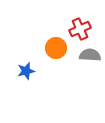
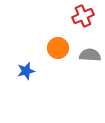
red cross: moved 3 px right, 13 px up
orange circle: moved 2 px right
